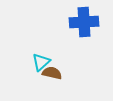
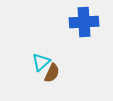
brown semicircle: rotated 102 degrees clockwise
